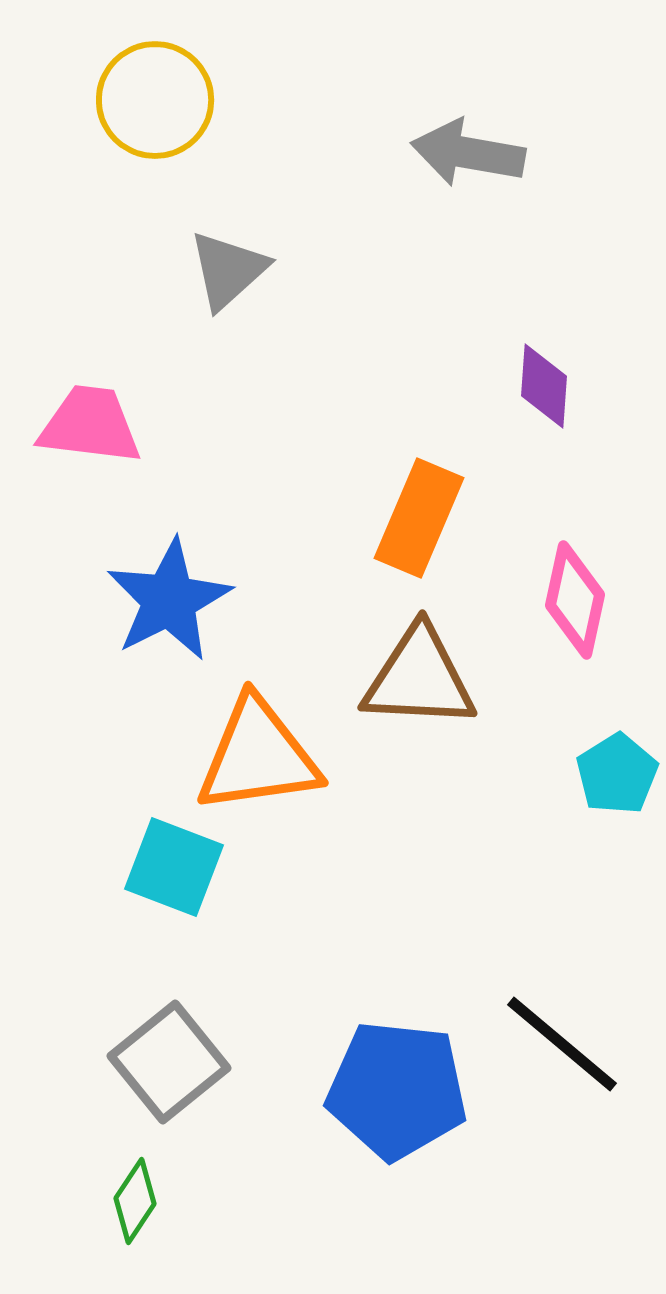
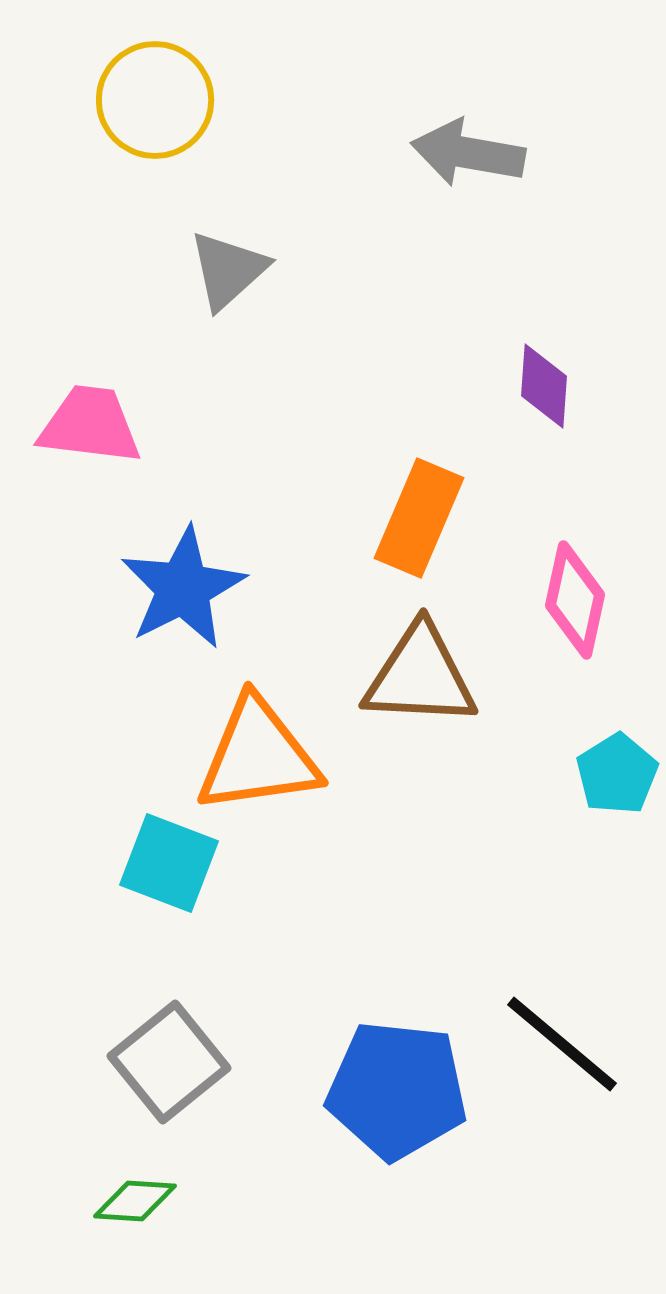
blue star: moved 14 px right, 12 px up
brown triangle: moved 1 px right, 2 px up
cyan square: moved 5 px left, 4 px up
green diamond: rotated 60 degrees clockwise
